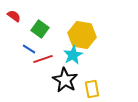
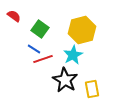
yellow hexagon: moved 5 px up; rotated 24 degrees counterclockwise
blue line: moved 5 px right
